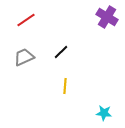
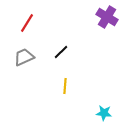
red line: moved 1 px right, 3 px down; rotated 24 degrees counterclockwise
